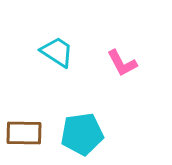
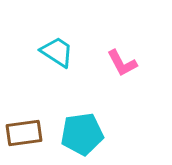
brown rectangle: rotated 9 degrees counterclockwise
